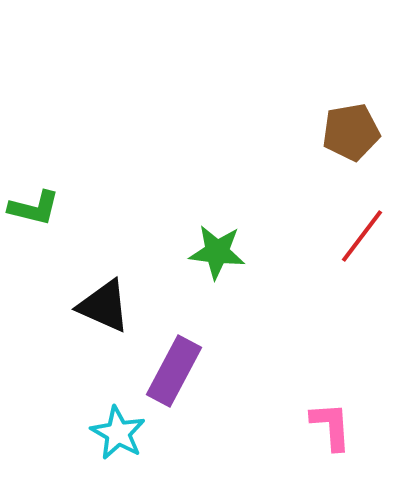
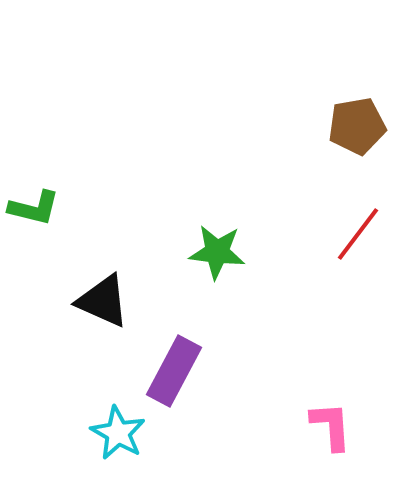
brown pentagon: moved 6 px right, 6 px up
red line: moved 4 px left, 2 px up
black triangle: moved 1 px left, 5 px up
